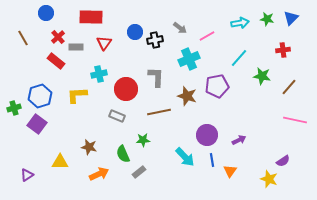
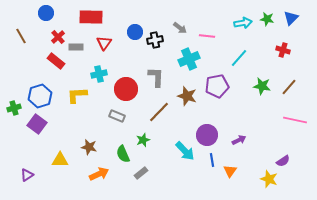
cyan arrow at (240, 23): moved 3 px right
pink line at (207, 36): rotated 35 degrees clockwise
brown line at (23, 38): moved 2 px left, 2 px up
red cross at (283, 50): rotated 24 degrees clockwise
green star at (262, 76): moved 10 px down
brown line at (159, 112): rotated 35 degrees counterclockwise
green star at (143, 140): rotated 16 degrees counterclockwise
cyan arrow at (185, 157): moved 6 px up
yellow triangle at (60, 162): moved 2 px up
gray rectangle at (139, 172): moved 2 px right, 1 px down
